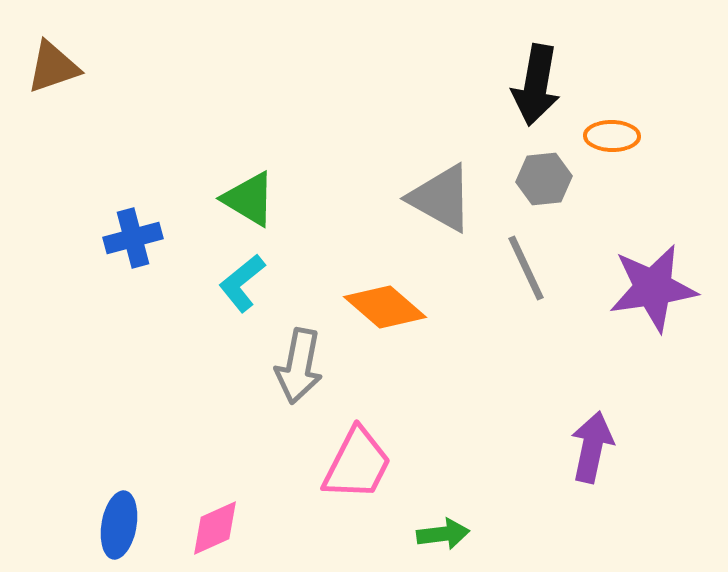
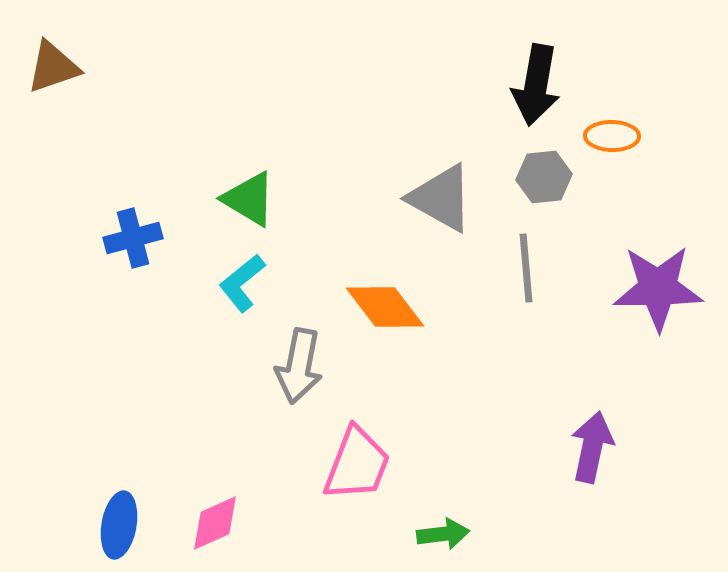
gray hexagon: moved 2 px up
gray line: rotated 20 degrees clockwise
purple star: moved 5 px right; rotated 8 degrees clockwise
orange diamond: rotated 12 degrees clockwise
pink trapezoid: rotated 6 degrees counterclockwise
pink diamond: moved 5 px up
